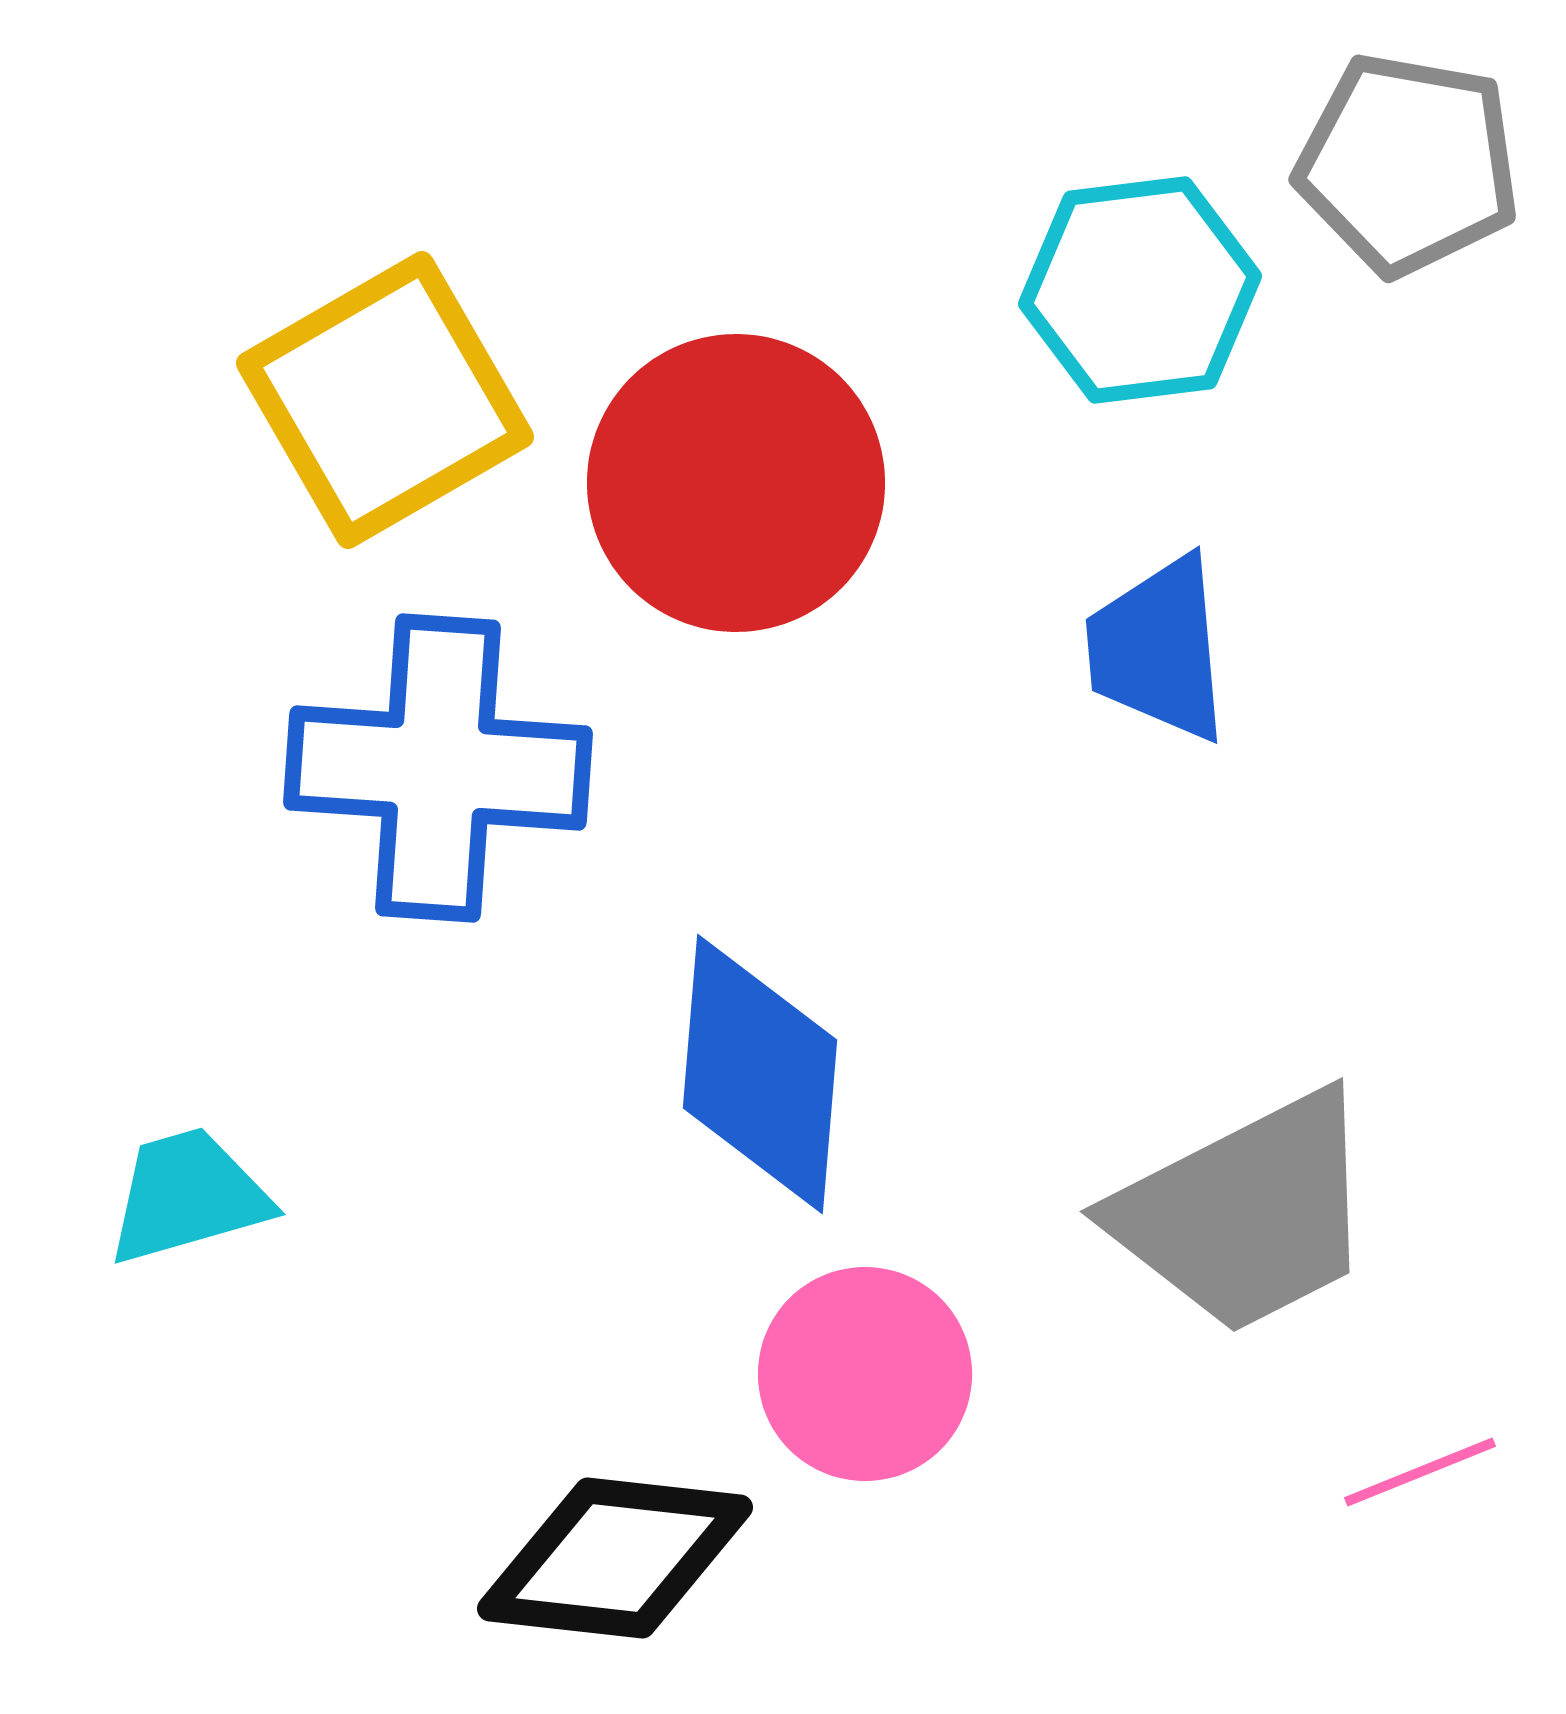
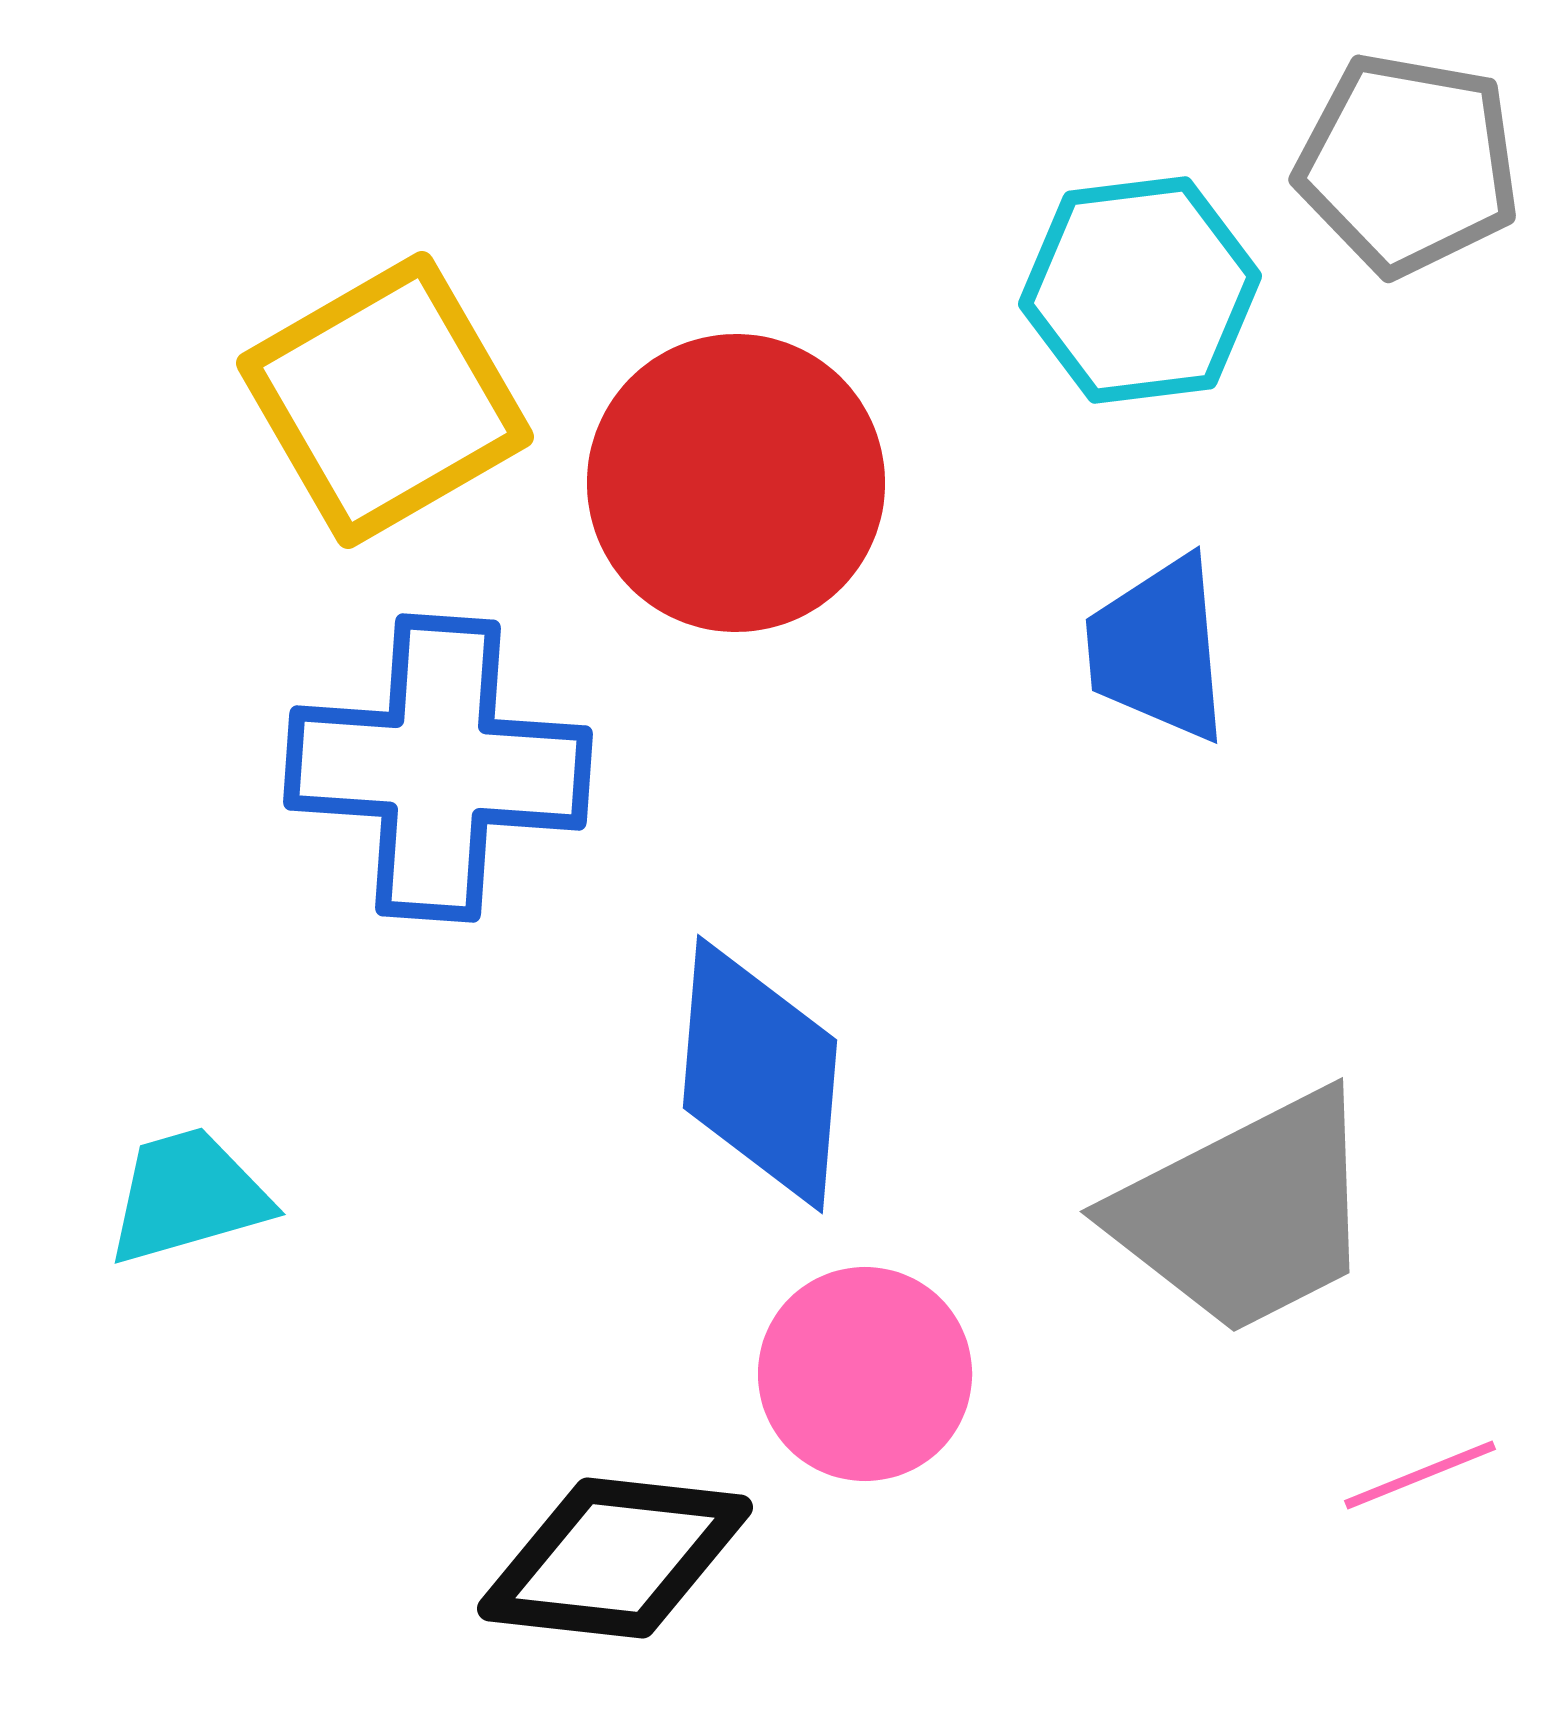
pink line: moved 3 px down
